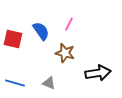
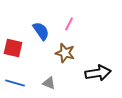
red square: moved 9 px down
